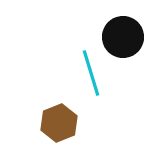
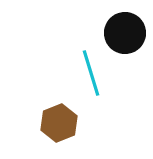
black circle: moved 2 px right, 4 px up
